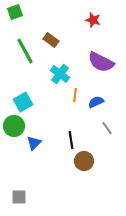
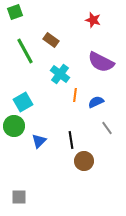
blue triangle: moved 5 px right, 2 px up
